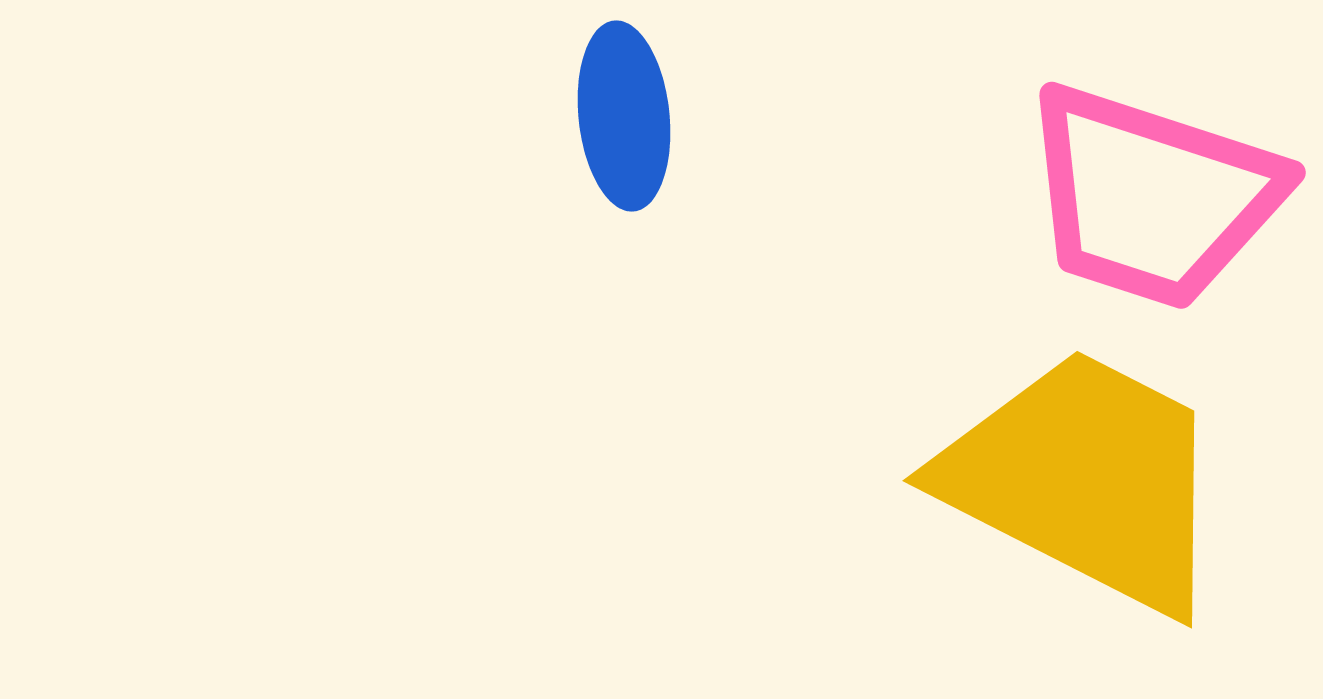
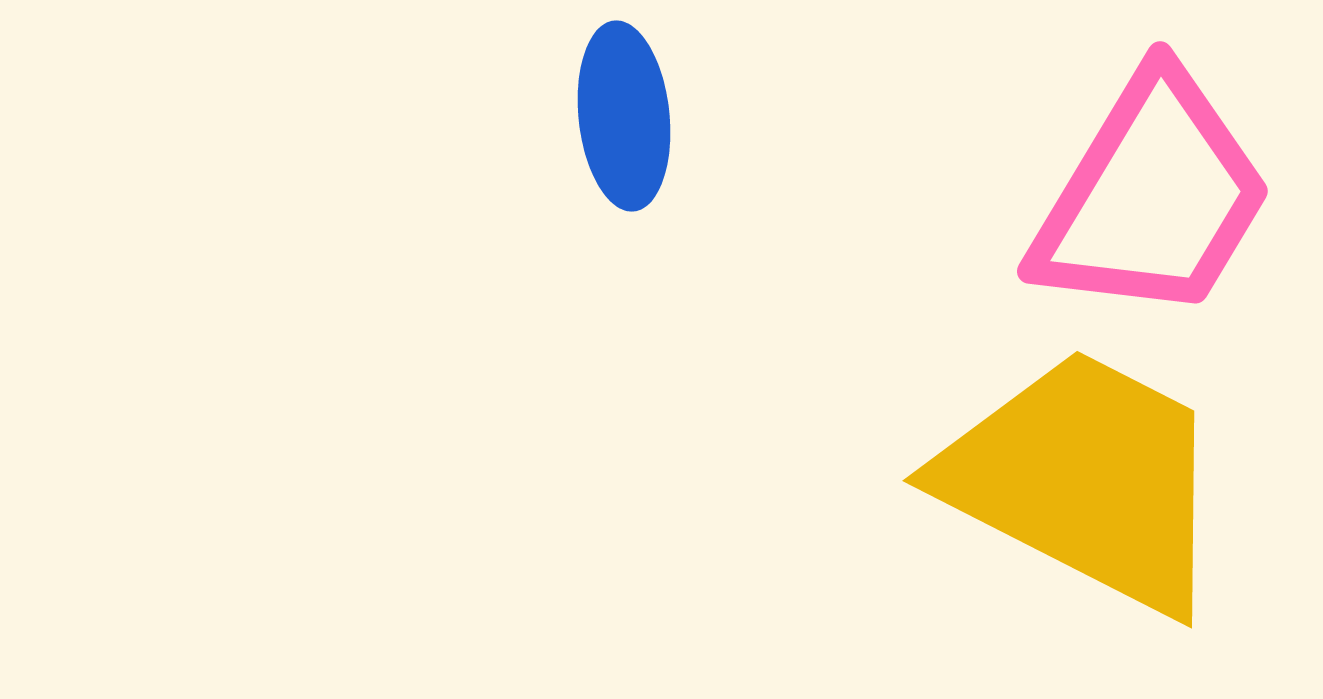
pink trapezoid: rotated 77 degrees counterclockwise
